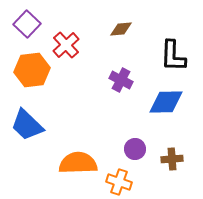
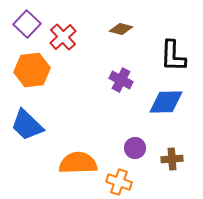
brown diamond: rotated 20 degrees clockwise
red cross: moved 3 px left, 8 px up
purple circle: moved 1 px up
